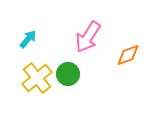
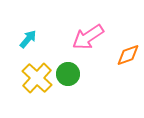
pink arrow: rotated 24 degrees clockwise
yellow cross: rotated 8 degrees counterclockwise
